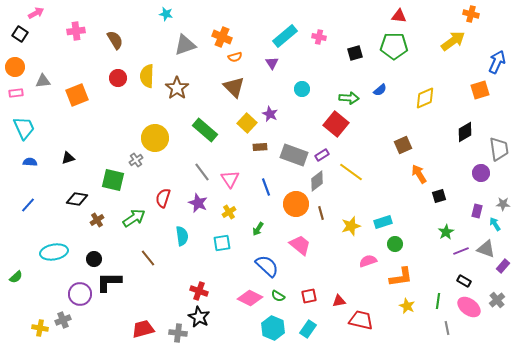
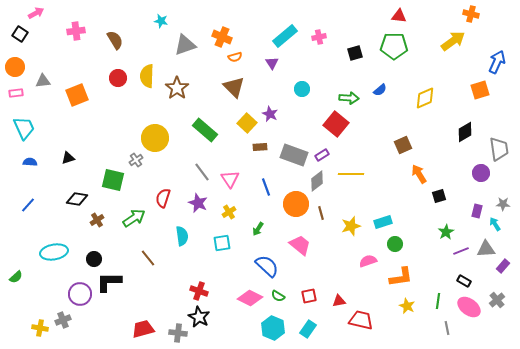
cyan star at (166, 14): moved 5 px left, 7 px down
pink cross at (319, 37): rotated 24 degrees counterclockwise
yellow line at (351, 172): moved 2 px down; rotated 35 degrees counterclockwise
gray triangle at (486, 249): rotated 24 degrees counterclockwise
